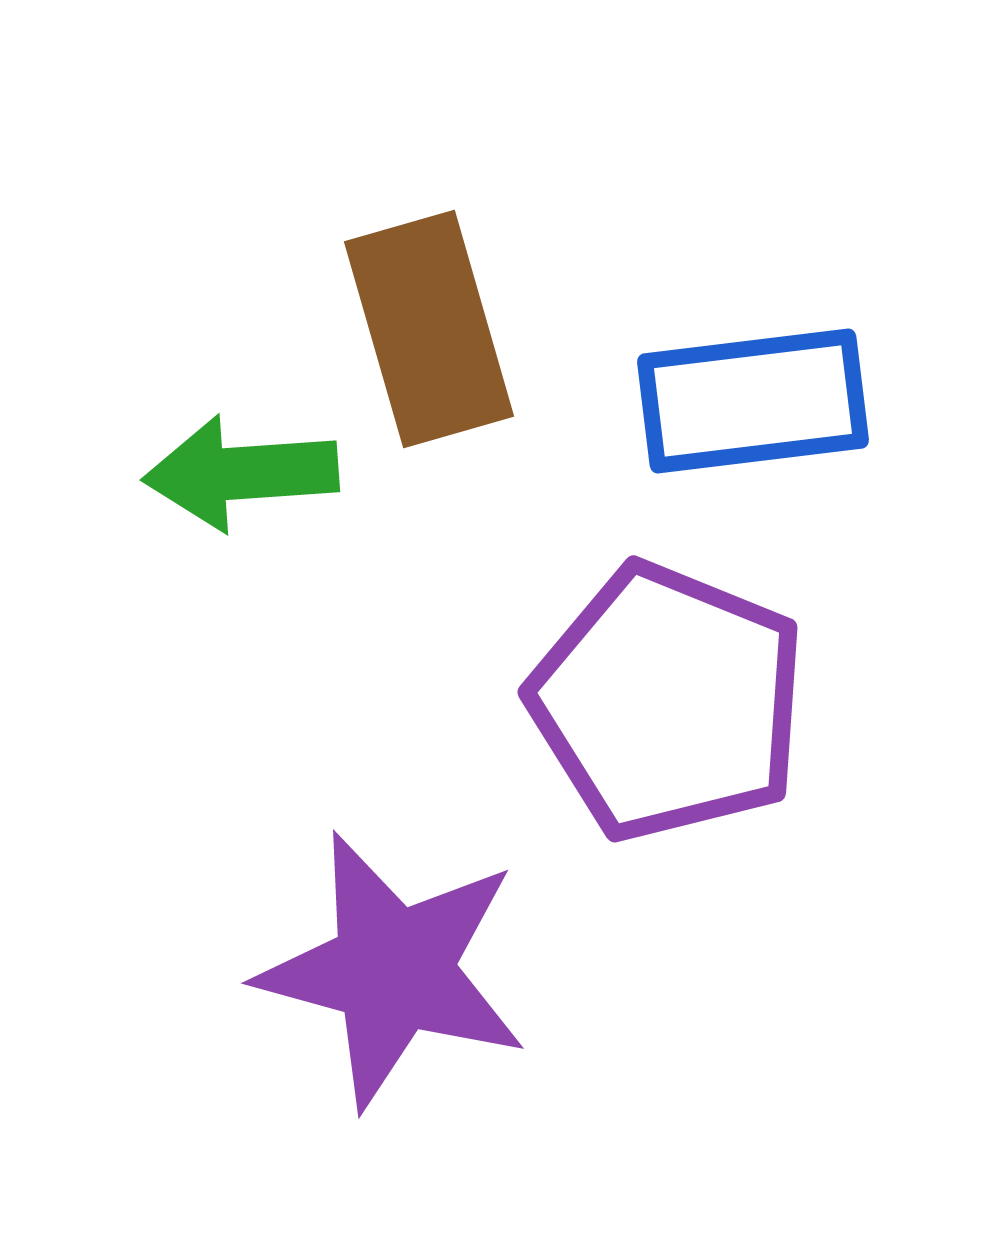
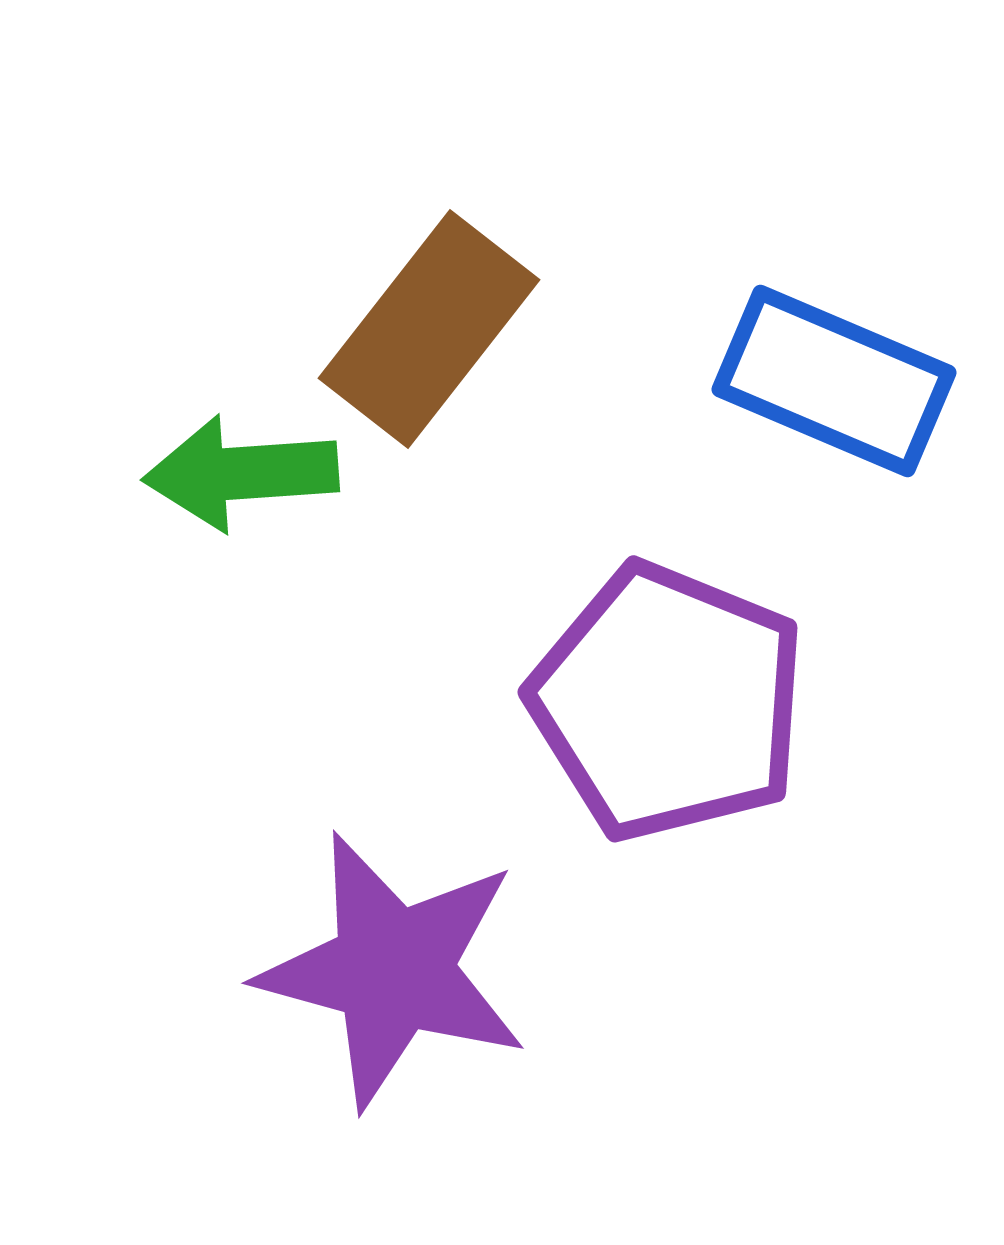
brown rectangle: rotated 54 degrees clockwise
blue rectangle: moved 81 px right, 20 px up; rotated 30 degrees clockwise
